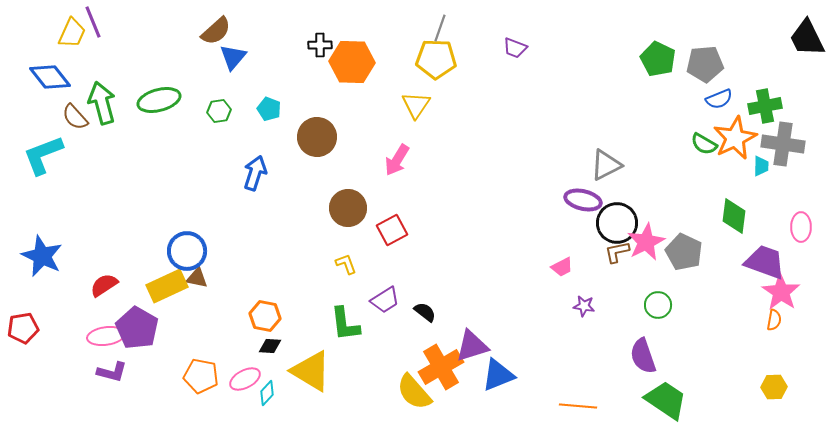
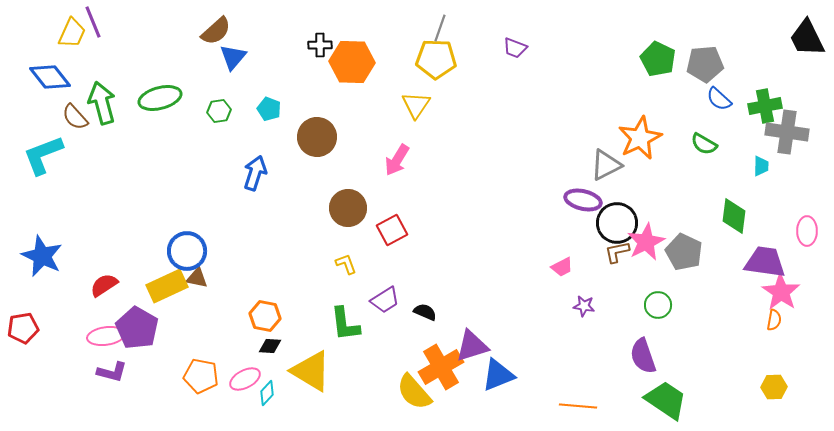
blue semicircle at (719, 99): rotated 64 degrees clockwise
green ellipse at (159, 100): moved 1 px right, 2 px up
orange star at (735, 138): moved 95 px left
gray cross at (783, 144): moved 4 px right, 12 px up
pink ellipse at (801, 227): moved 6 px right, 4 px down
purple trapezoid at (765, 262): rotated 12 degrees counterclockwise
black semicircle at (425, 312): rotated 15 degrees counterclockwise
